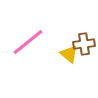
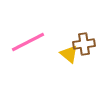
pink line: rotated 12 degrees clockwise
